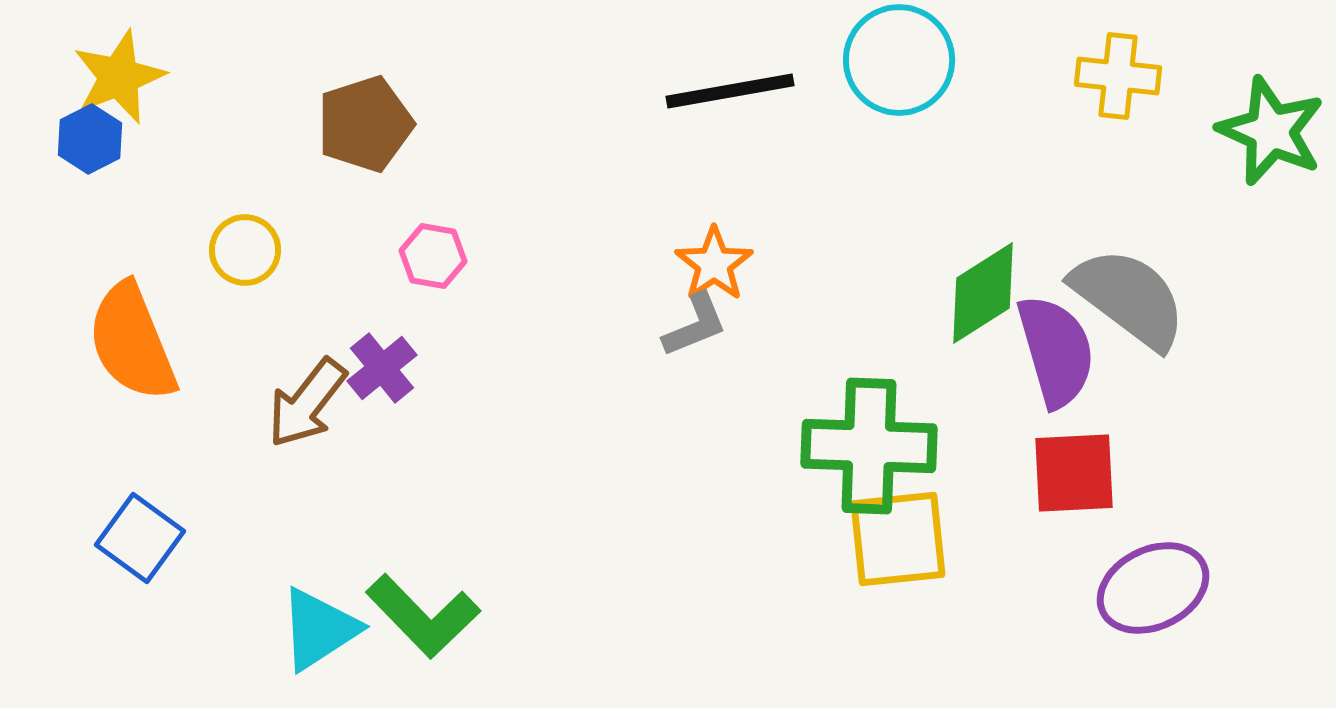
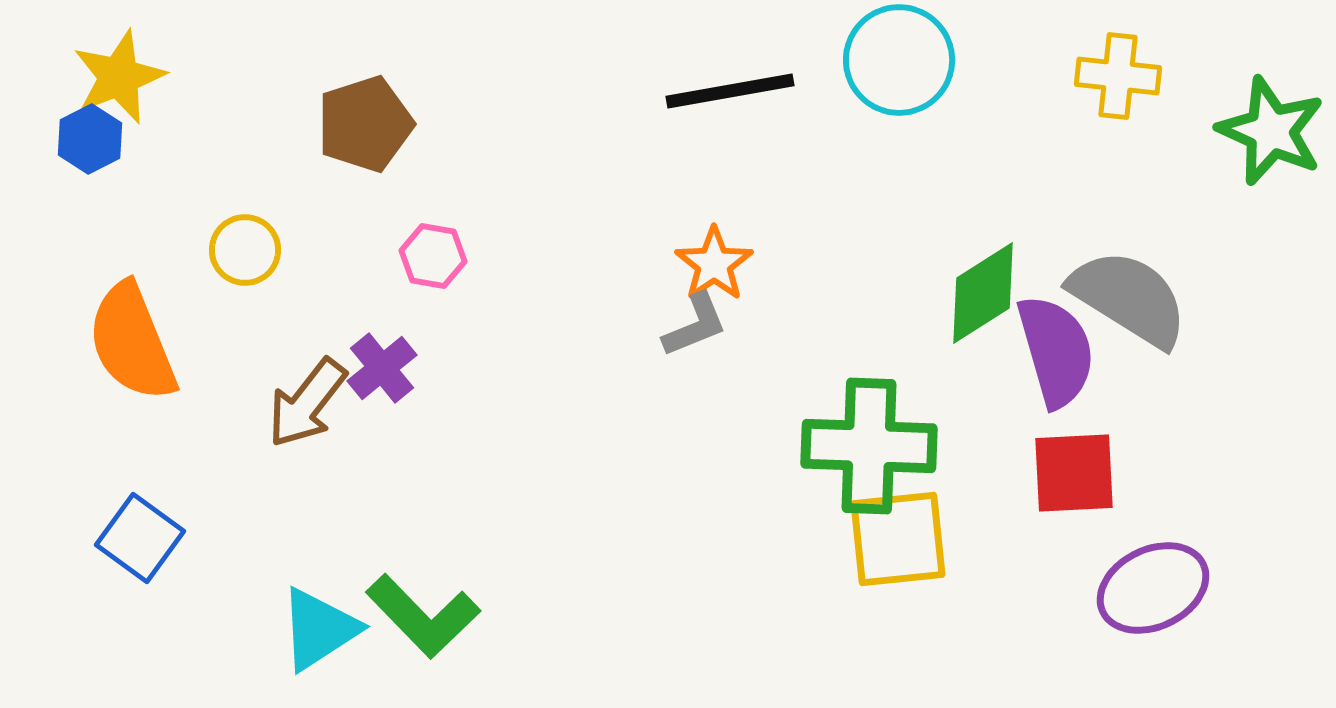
gray semicircle: rotated 5 degrees counterclockwise
